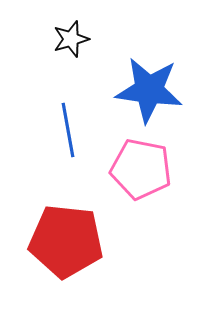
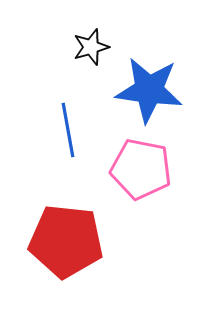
black star: moved 20 px right, 8 px down
